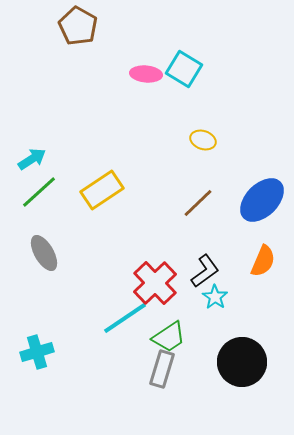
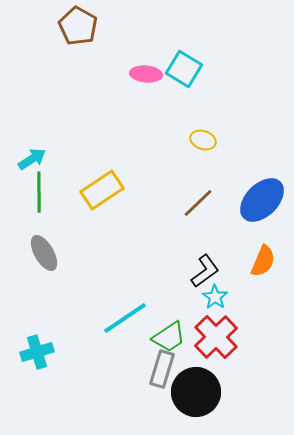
green line: rotated 48 degrees counterclockwise
red cross: moved 61 px right, 54 px down
black circle: moved 46 px left, 30 px down
